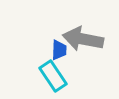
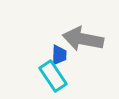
blue trapezoid: moved 5 px down
